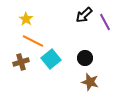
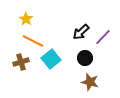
black arrow: moved 3 px left, 17 px down
purple line: moved 2 px left, 15 px down; rotated 72 degrees clockwise
